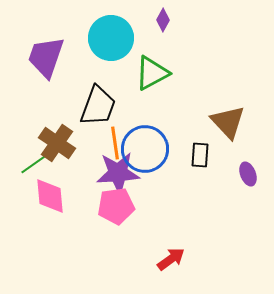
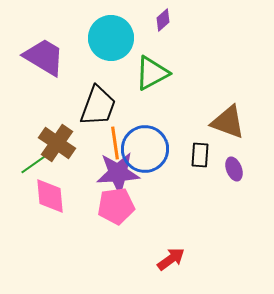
purple diamond: rotated 20 degrees clockwise
purple trapezoid: moved 2 px left; rotated 102 degrees clockwise
brown triangle: rotated 27 degrees counterclockwise
purple ellipse: moved 14 px left, 5 px up
